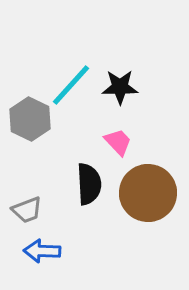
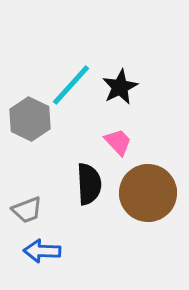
black star: rotated 27 degrees counterclockwise
